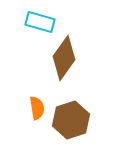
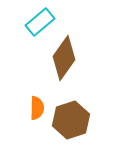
cyan rectangle: rotated 56 degrees counterclockwise
orange semicircle: rotated 10 degrees clockwise
